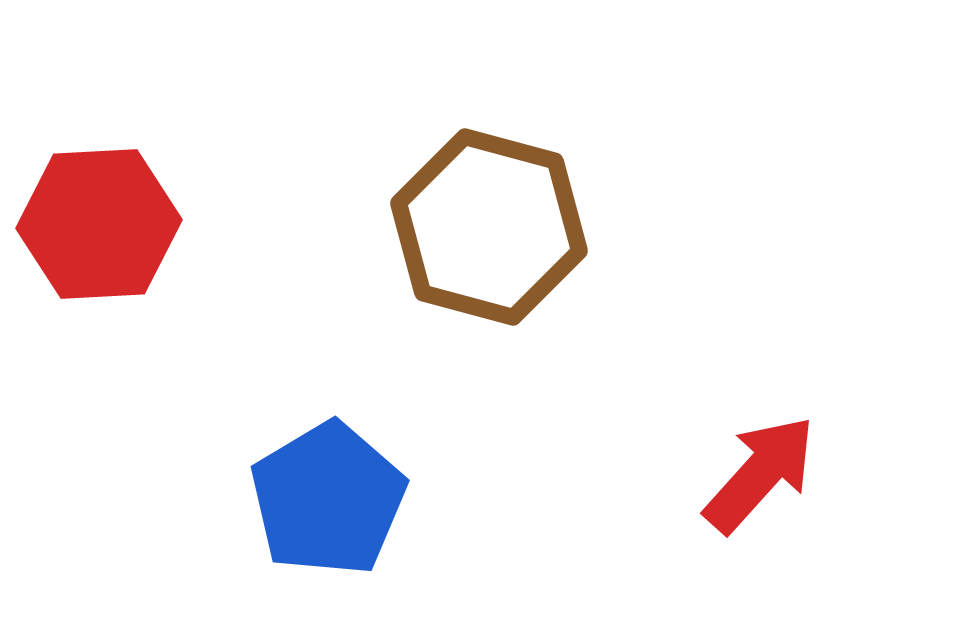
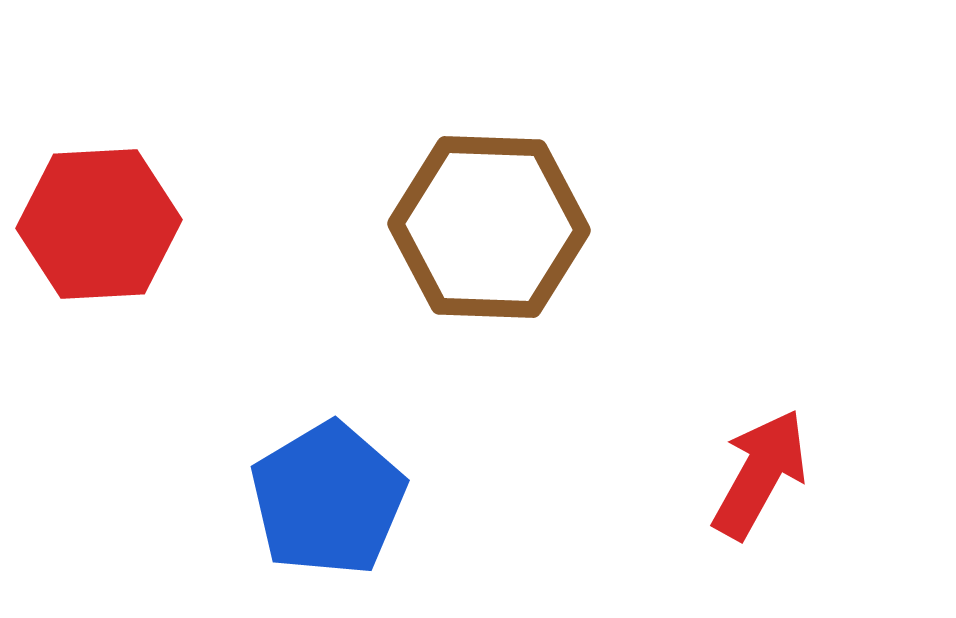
brown hexagon: rotated 13 degrees counterclockwise
red arrow: rotated 13 degrees counterclockwise
